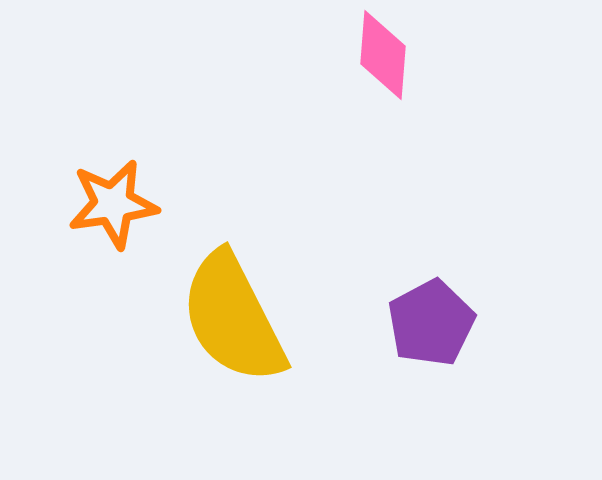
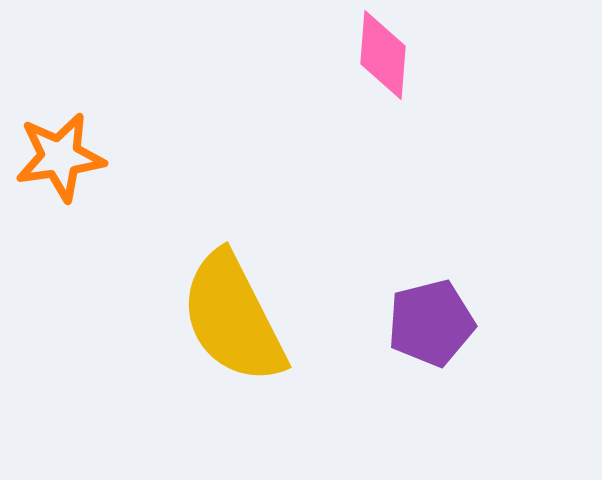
orange star: moved 53 px left, 47 px up
purple pentagon: rotated 14 degrees clockwise
